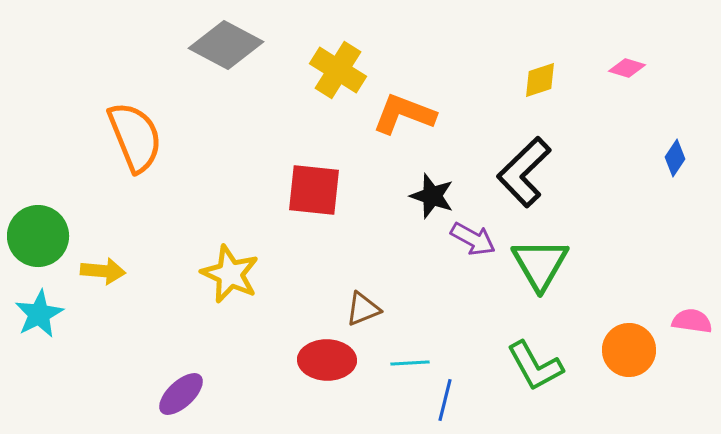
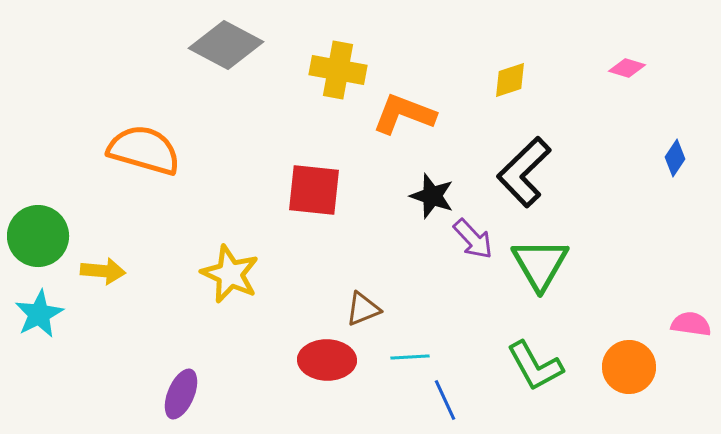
yellow cross: rotated 22 degrees counterclockwise
yellow diamond: moved 30 px left
orange semicircle: moved 9 px right, 13 px down; rotated 52 degrees counterclockwise
purple arrow: rotated 18 degrees clockwise
pink semicircle: moved 1 px left, 3 px down
orange circle: moved 17 px down
cyan line: moved 6 px up
purple ellipse: rotated 24 degrees counterclockwise
blue line: rotated 39 degrees counterclockwise
